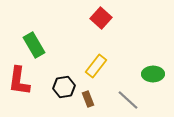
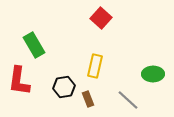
yellow rectangle: moved 1 px left; rotated 25 degrees counterclockwise
